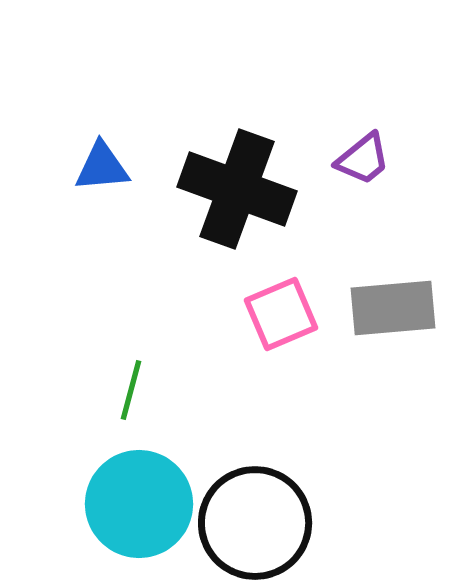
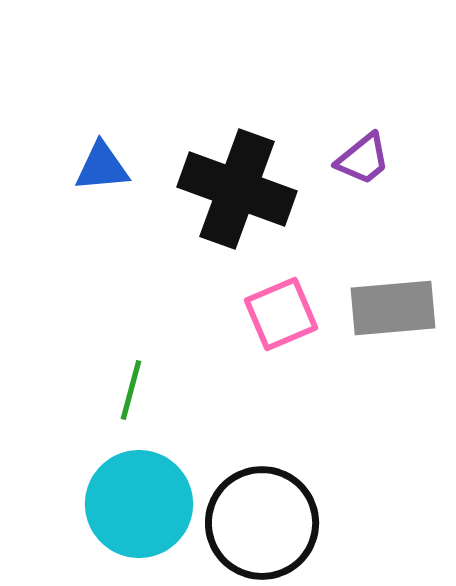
black circle: moved 7 px right
